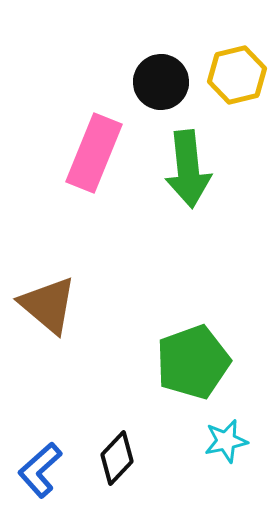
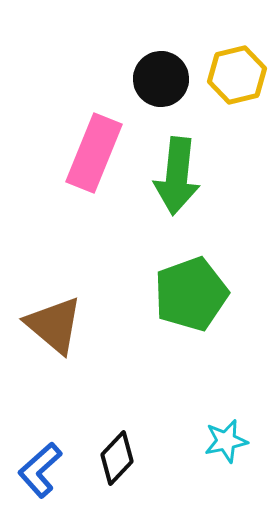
black circle: moved 3 px up
green arrow: moved 11 px left, 7 px down; rotated 12 degrees clockwise
brown triangle: moved 6 px right, 20 px down
green pentagon: moved 2 px left, 68 px up
